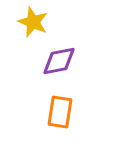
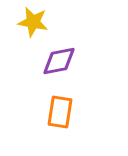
yellow star: rotated 12 degrees counterclockwise
